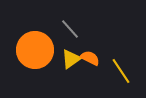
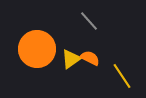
gray line: moved 19 px right, 8 px up
orange circle: moved 2 px right, 1 px up
yellow line: moved 1 px right, 5 px down
